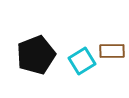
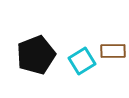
brown rectangle: moved 1 px right
